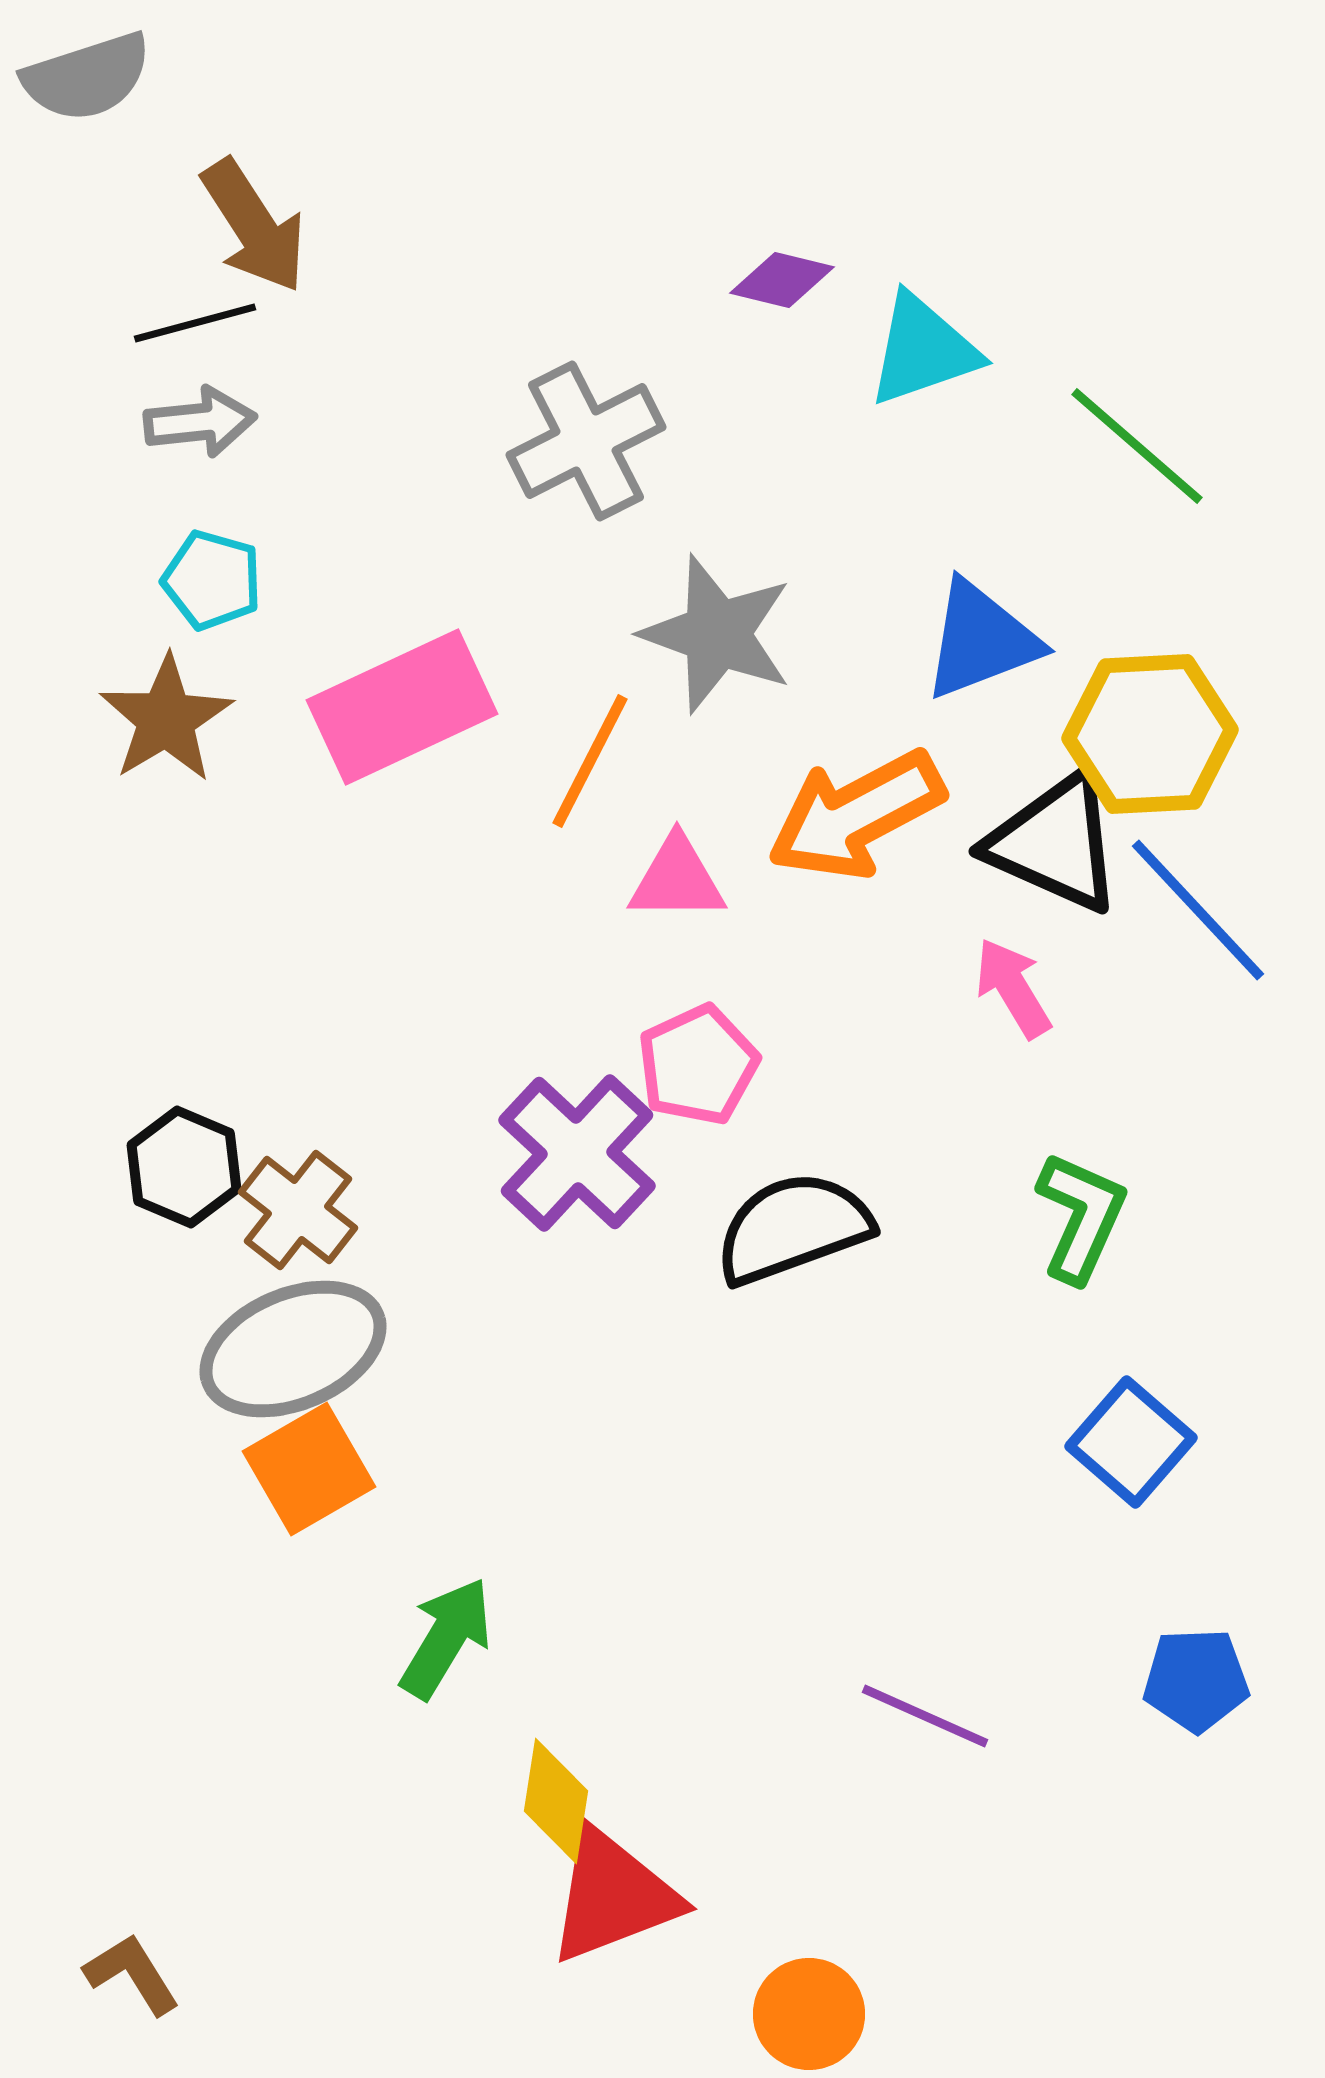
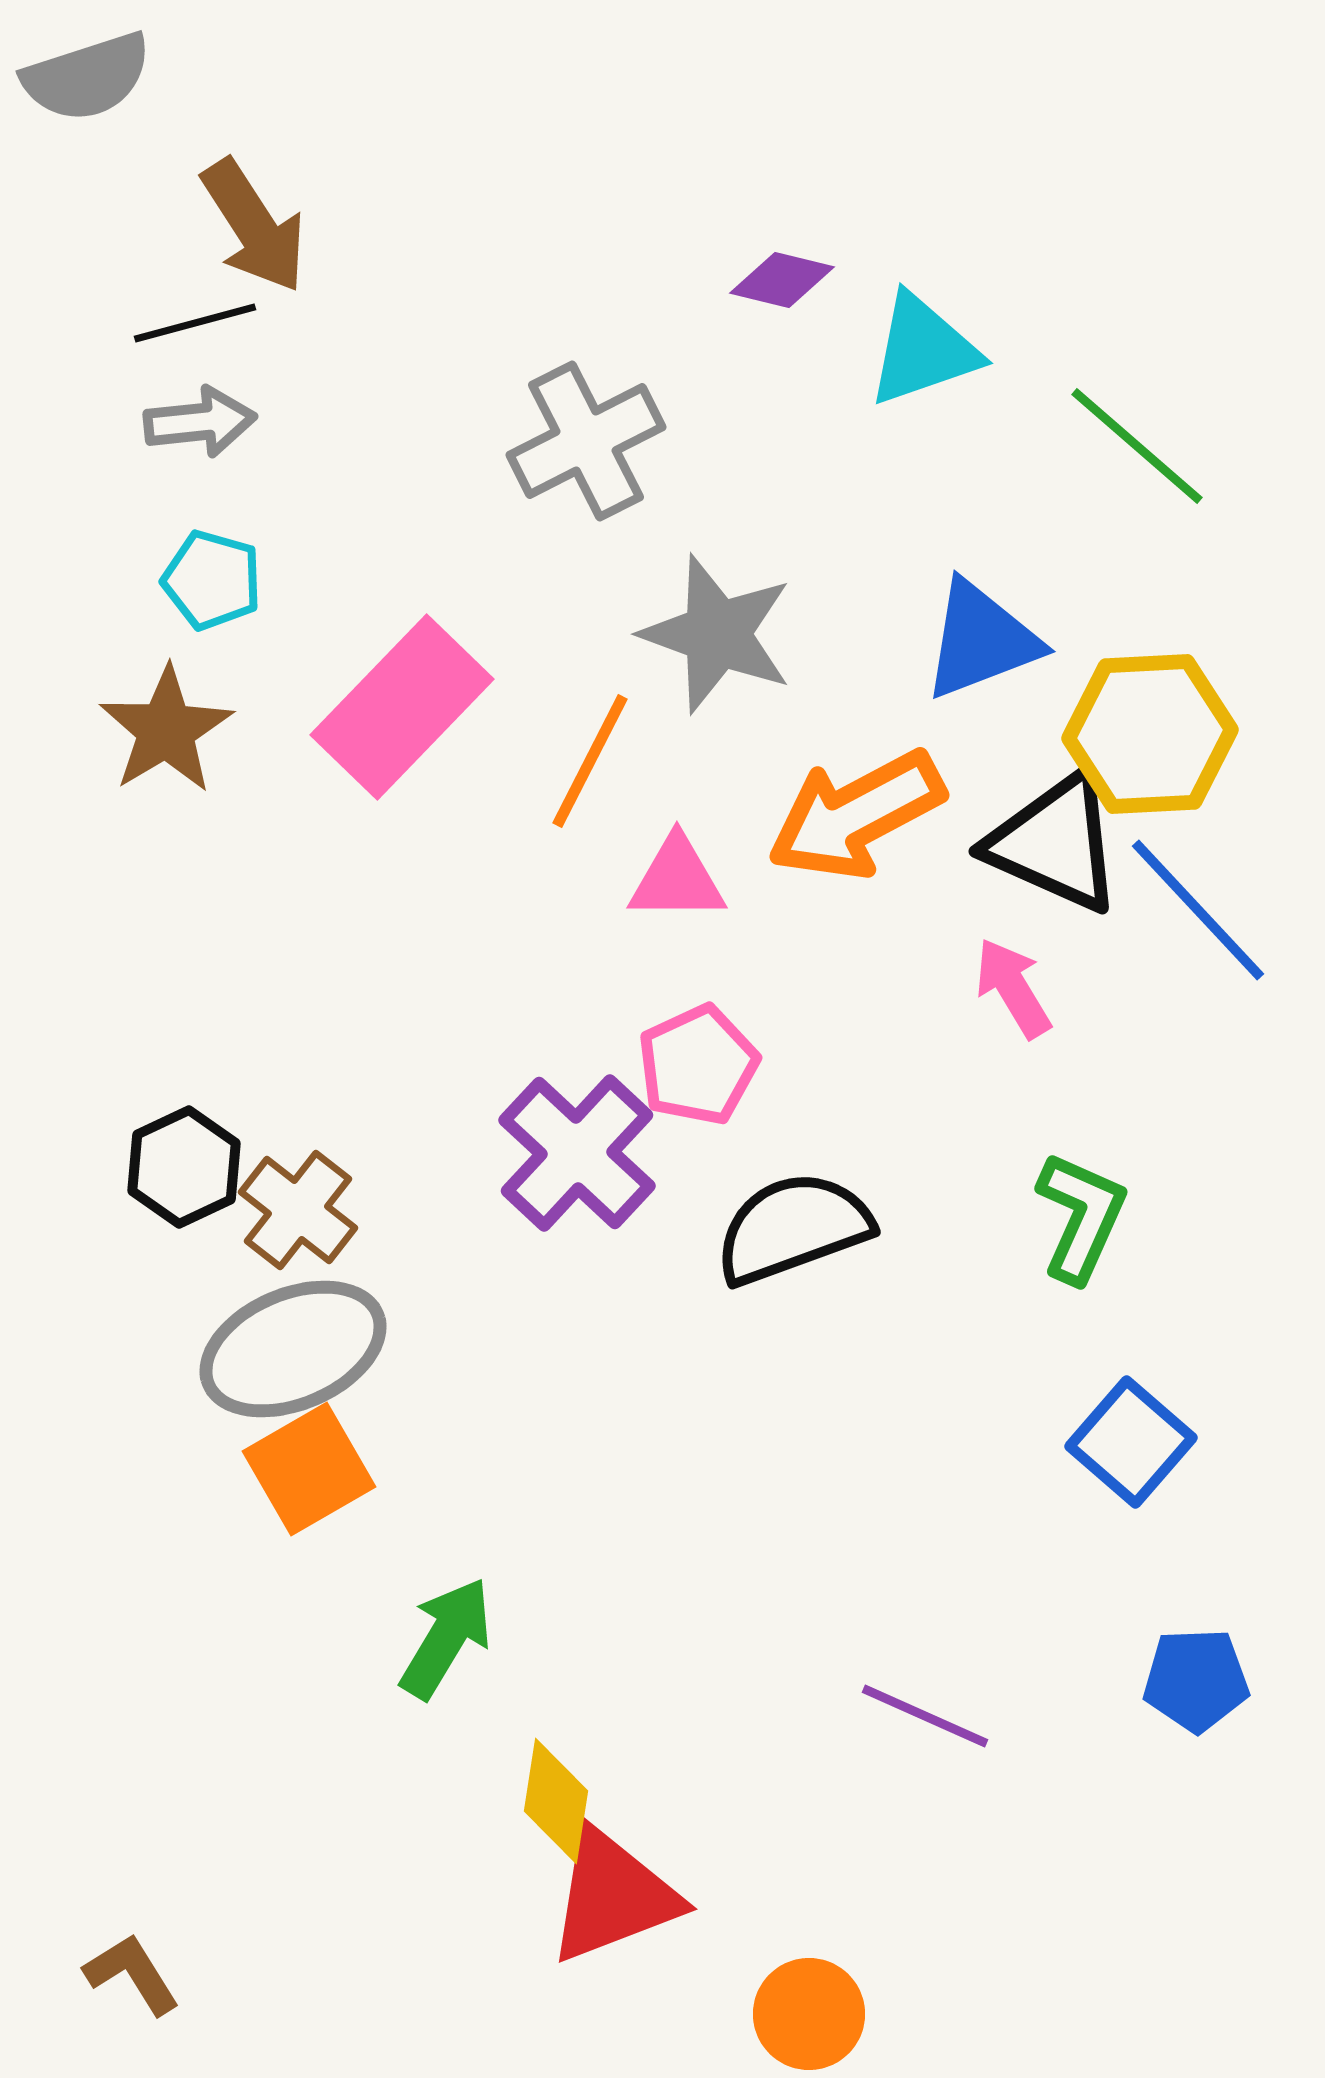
pink rectangle: rotated 21 degrees counterclockwise
brown star: moved 11 px down
black hexagon: rotated 12 degrees clockwise
